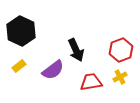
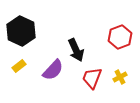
red hexagon: moved 1 px left, 13 px up
purple semicircle: rotated 10 degrees counterclockwise
red trapezoid: moved 1 px right, 4 px up; rotated 60 degrees counterclockwise
